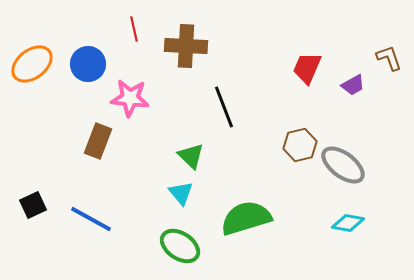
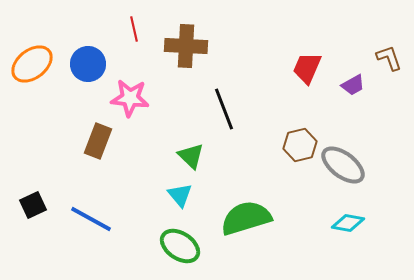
black line: moved 2 px down
cyan triangle: moved 1 px left, 2 px down
